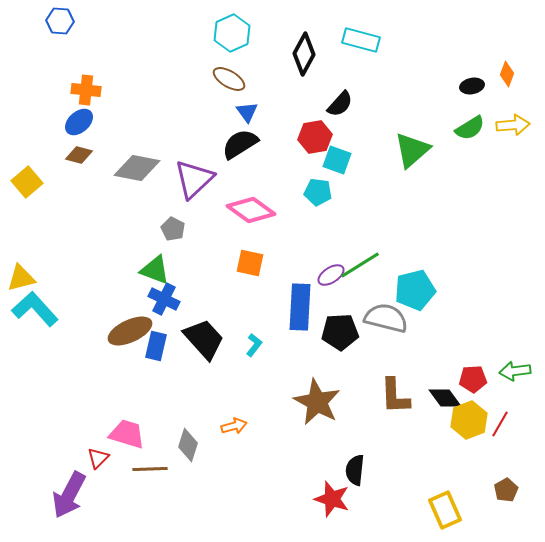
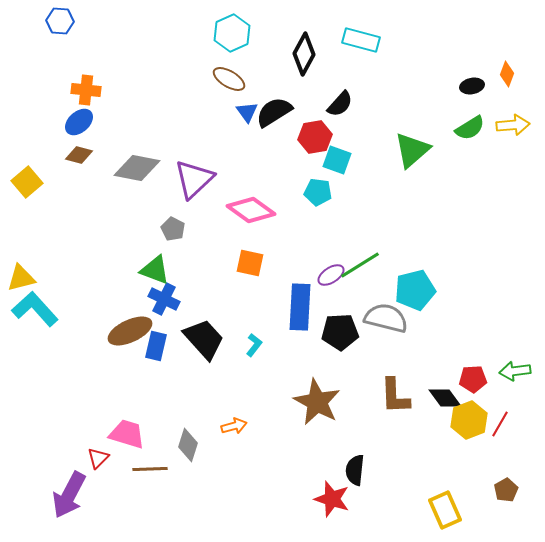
black semicircle at (240, 144): moved 34 px right, 32 px up
